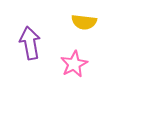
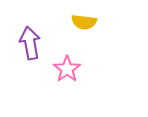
pink star: moved 7 px left, 5 px down; rotated 8 degrees counterclockwise
